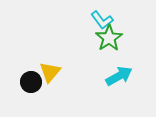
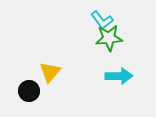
green star: rotated 28 degrees clockwise
cyan arrow: rotated 28 degrees clockwise
black circle: moved 2 px left, 9 px down
